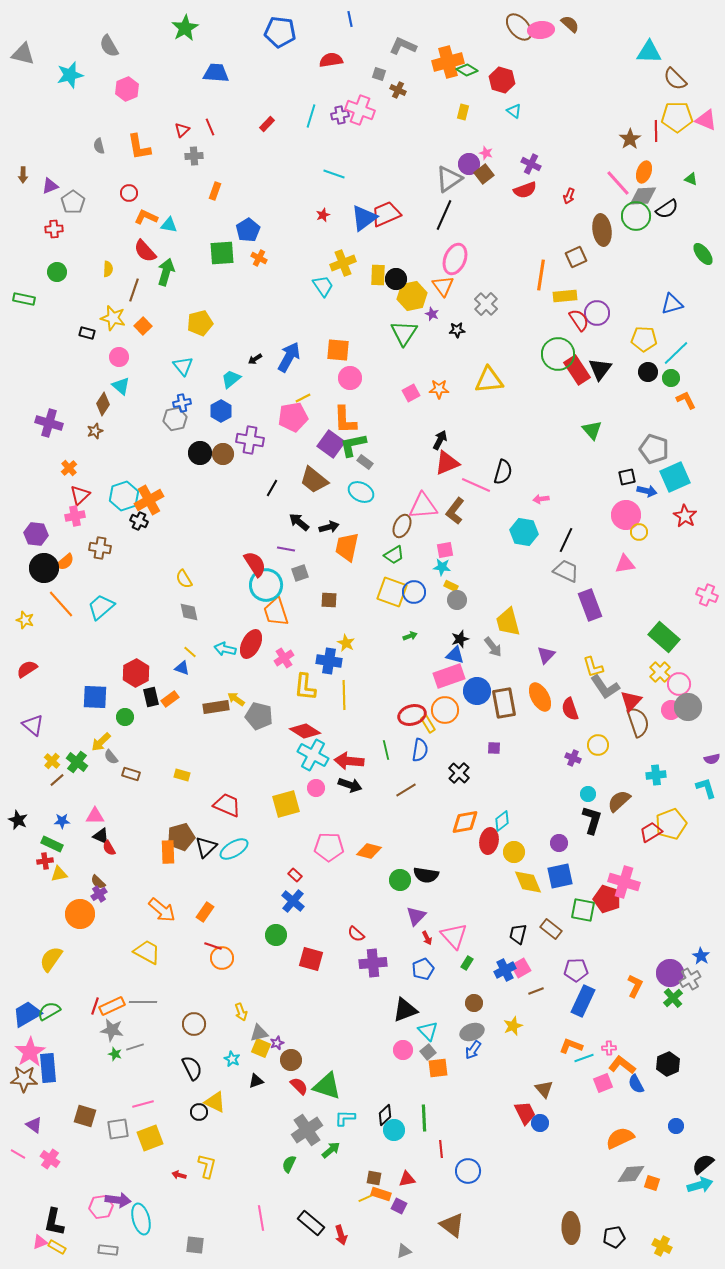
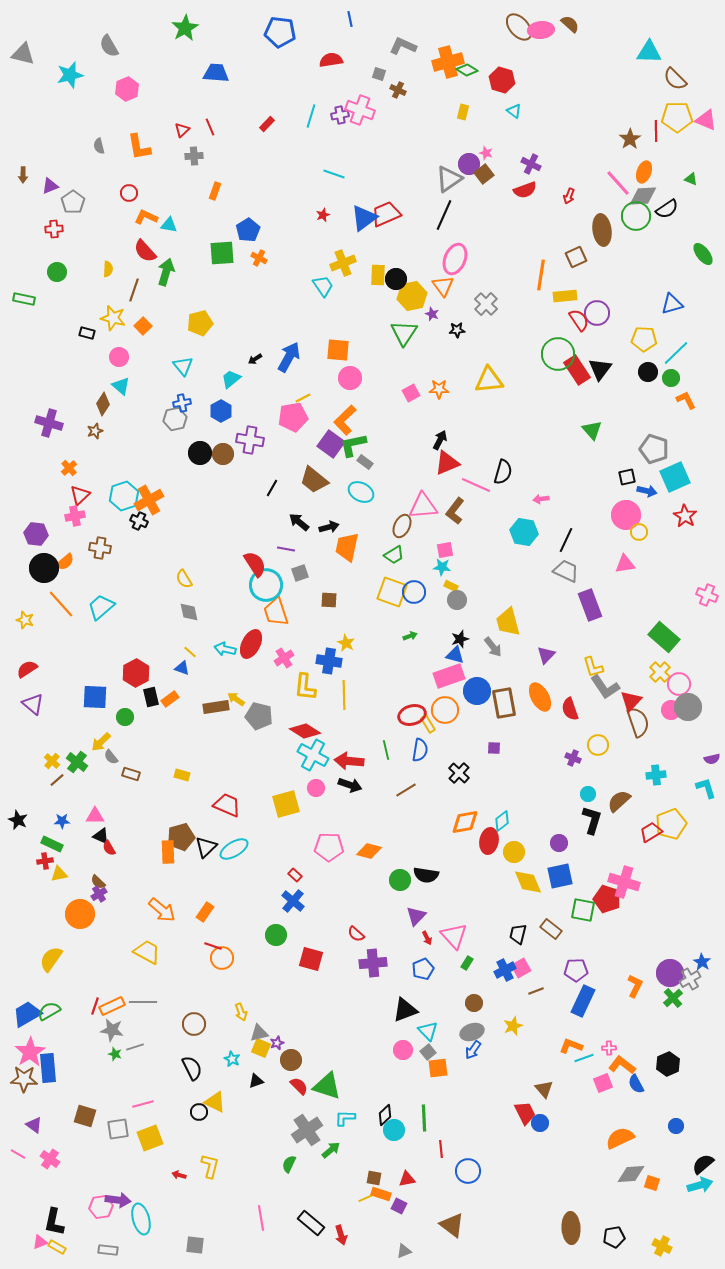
orange L-shape at (345, 420): rotated 48 degrees clockwise
purple triangle at (33, 725): moved 21 px up
blue star at (701, 956): moved 1 px right, 6 px down
yellow L-shape at (207, 1166): moved 3 px right
